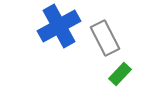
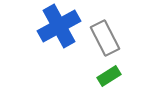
green rectangle: moved 11 px left, 2 px down; rotated 15 degrees clockwise
